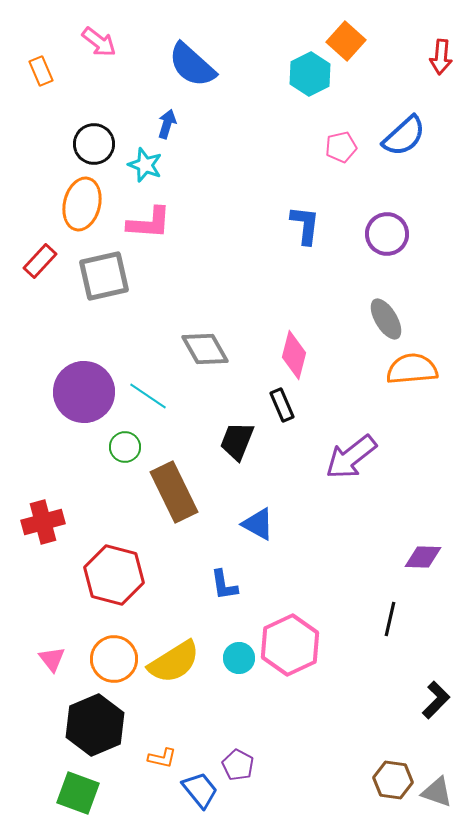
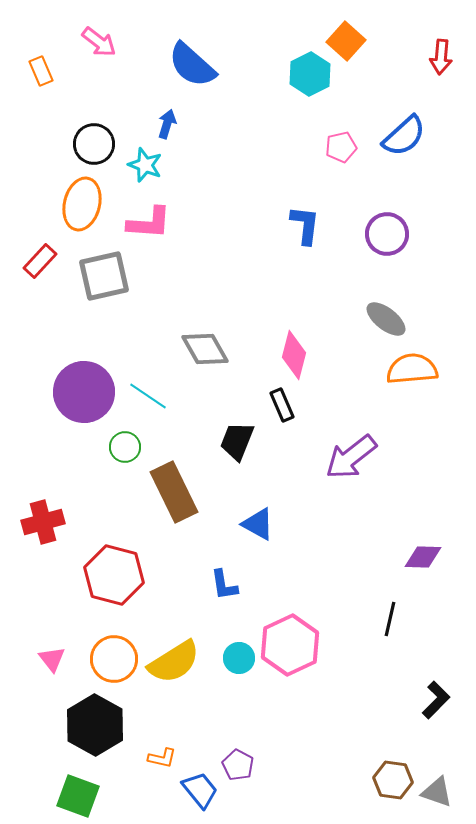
gray ellipse at (386, 319): rotated 21 degrees counterclockwise
black hexagon at (95, 725): rotated 8 degrees counterclockwise
green square at (78, 793): moved 3 px down
